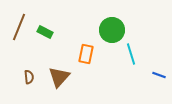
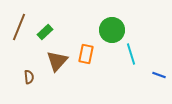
green rectangle: rotated 70 degrees counterclockwise
brown triangle: moved 2 px left, 16 px up
